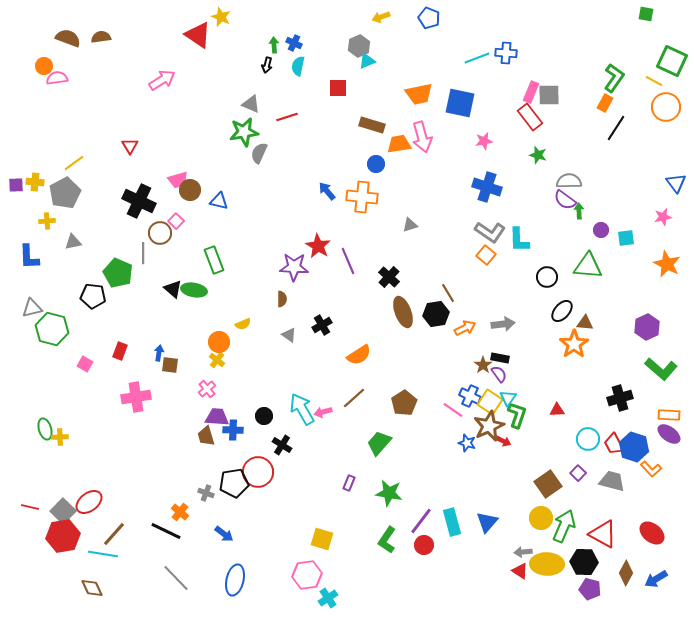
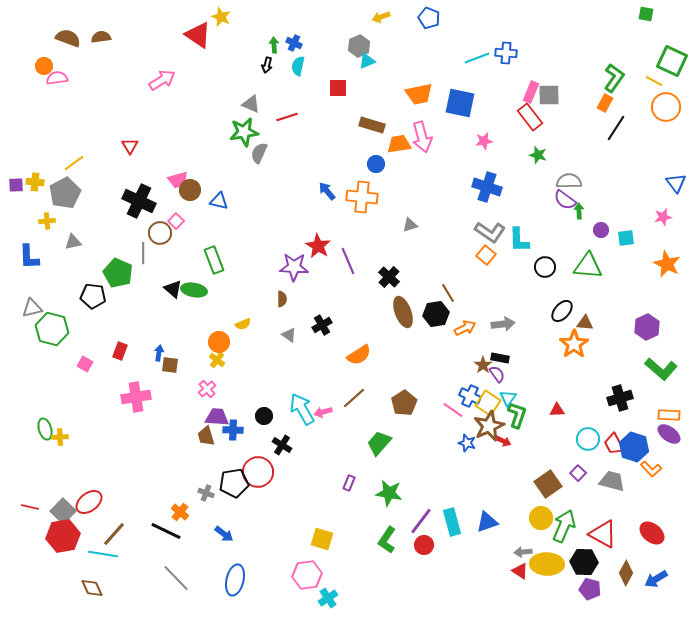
black circle at (547, 277): moved 2 px left, 10 px up
purple semicircle at (499, 374): moved 2 px left
yellow square at (490, 402): moved 2 px left, 1 px down
blue triangle at (487, 522): rotated 30 degrees clockwise
